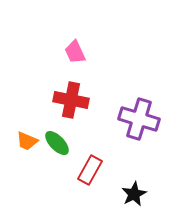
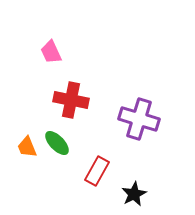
pink trapezoid: moved 24 px left
orange trapezoid: moved 6 px down; rotated 45 degrees clockwise
red rectangle: moved 7 px right, 1 px down
